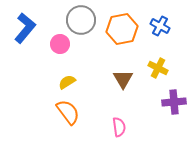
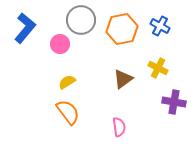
brown triangle: rotated 25 degrees clockwise
purple cross: rotated 15 degrees clockwise
